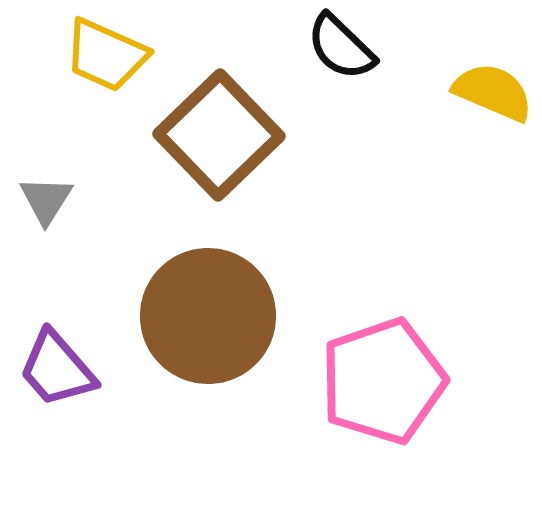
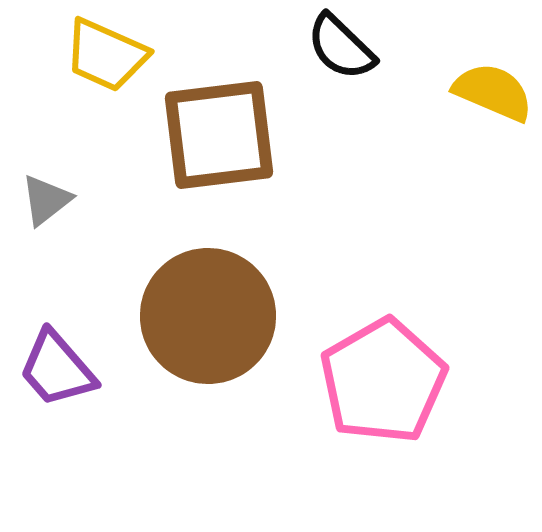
brown square: rotated 37 degrees clockwise
gray triangle: rotated 20 degrees clockwise
pink pentagon: rotated 11 degrees counterclockwise
